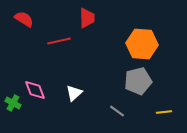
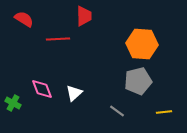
red trapezoid: moved 3 px left, 2 px up
red line: moved 1 px left, 2 px up; rotated 10 degrees clockwise
pink diamond: moved 7 px right, 1 px up
